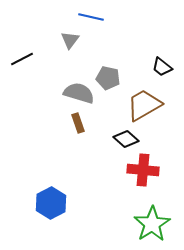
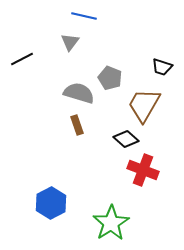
blue line: moved 7 px left, 1 px up
gray triangle: moved 2 px down
black trapezoid: rotated 20 degrees counterclockwise
gray pentagon: moved 2 px right; rotated 10 degrees clockwise
brown trapezoid: rotated 30 degrees counterclockwise
brown rectangle: moved 1 px left, 2 px down
red cross: rotated 16 degrees clockwise
green star: moved 41 px left, 1 px up
